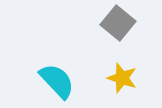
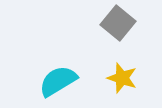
cyan semicircle: moved 1 px right; rotated 78 degrees counterclockwise
